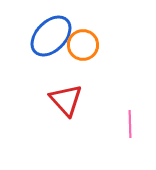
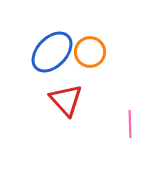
blue ellipse: moved 1 px right, 16 px down
orange circle: moved 7 px right, 7 px down
